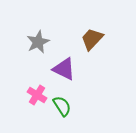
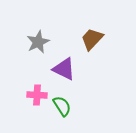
pink cross: rotated 30 degrees counterclockwise
